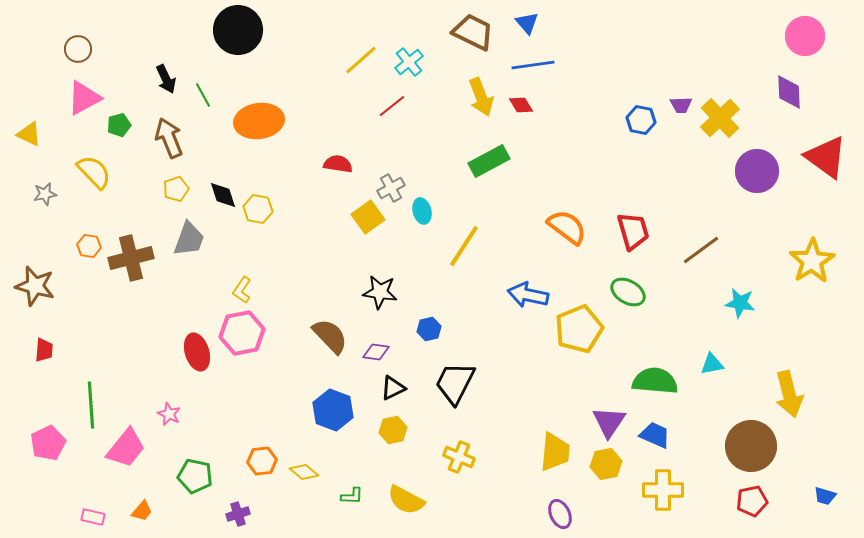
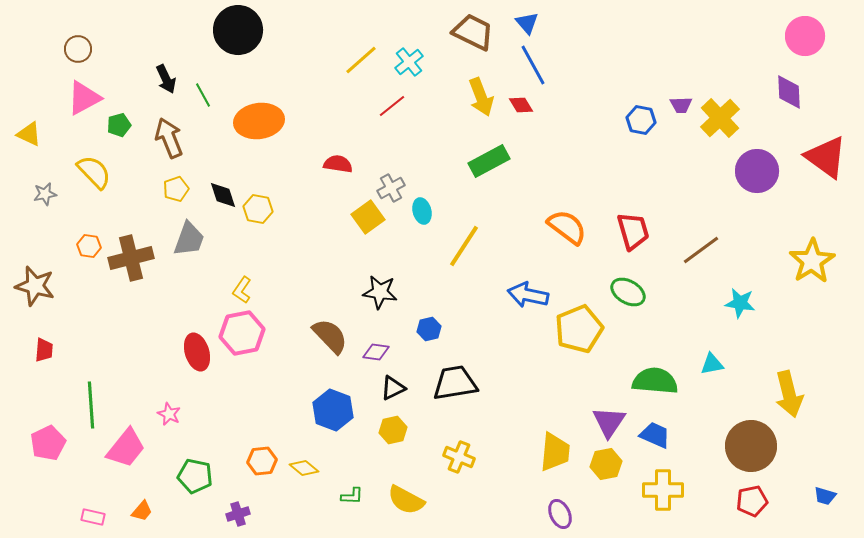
blue line at (533, 65): rotated 69 degrees clockwise
black trapezoid at (455, 383): rotated 54 degrees clockwise
yellow diamond at (304, 472): moved 4 px up
